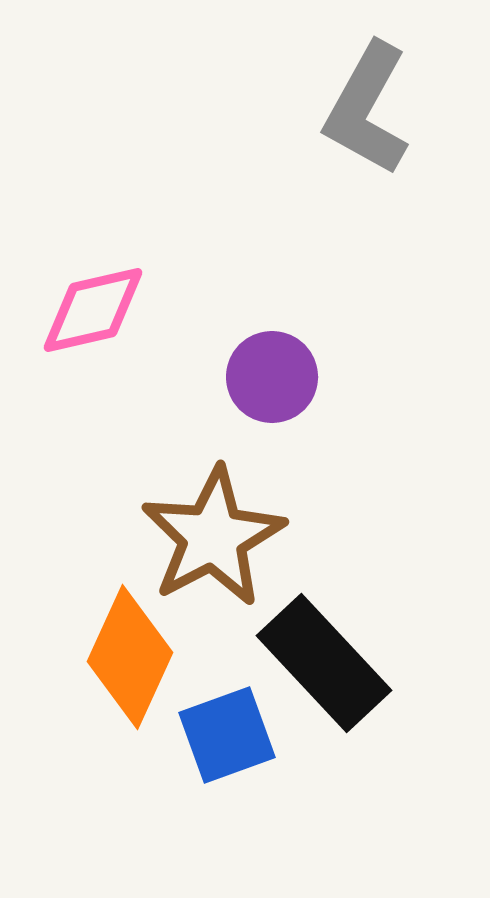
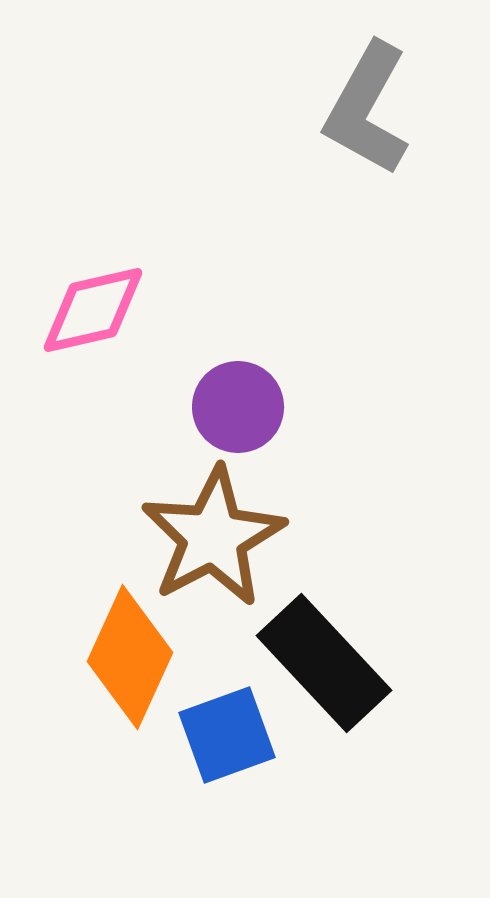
purple circle: moved 34 px left, 30 px down
